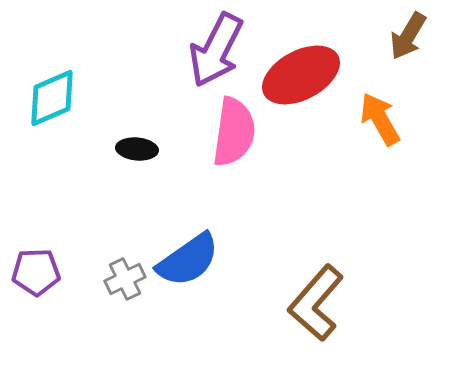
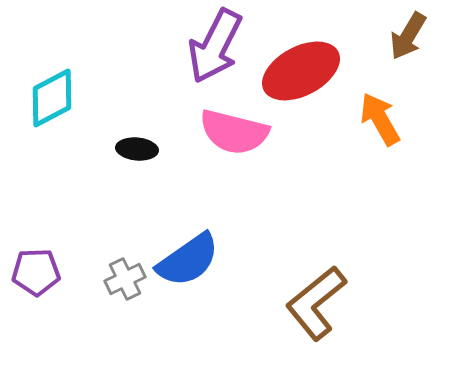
purple arrow: moved 1 px left, 4 px up
red ellipse: moved 4 px up
cyan diamond: rotated 4 degrees counterclockwise
pink semicircle: rotated 96 degrees clockwise
brown L-shape: rotated 10 degrees clockwise
